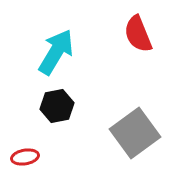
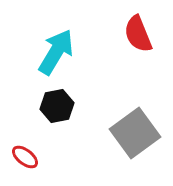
red ellipse: rotated 48 degrees clockwise
